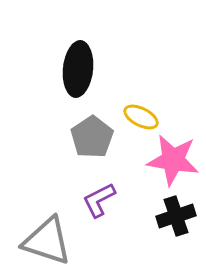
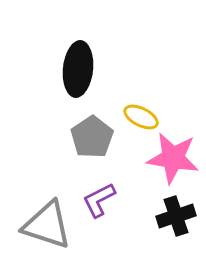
pink star: moved 2 px up
gray triangle: moved 16 px up
